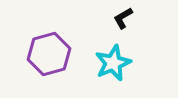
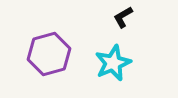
black L-shape: moved 1 px up
